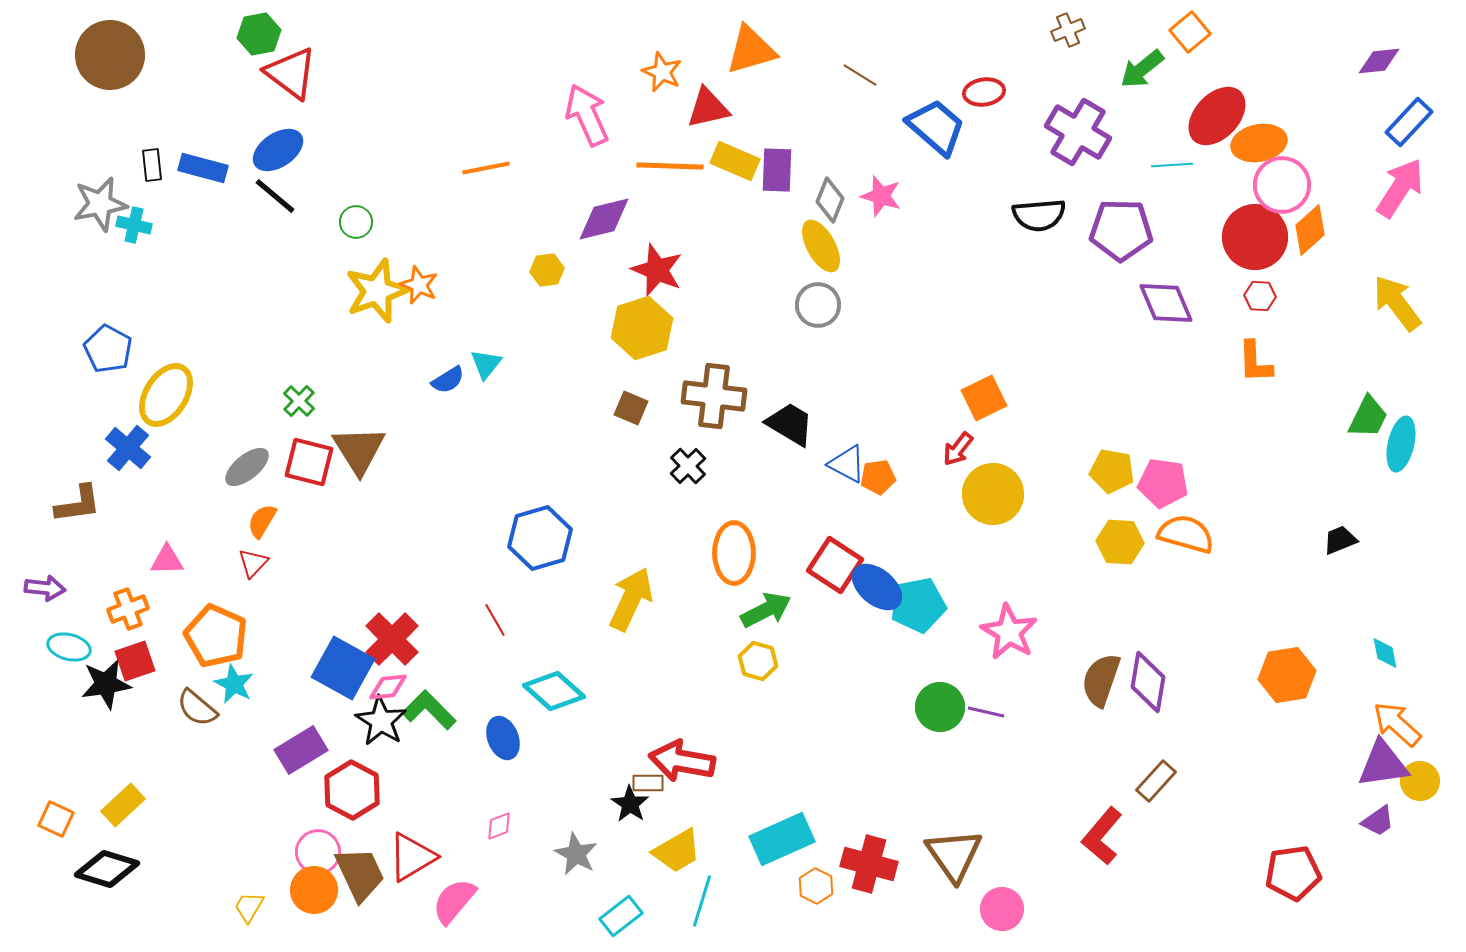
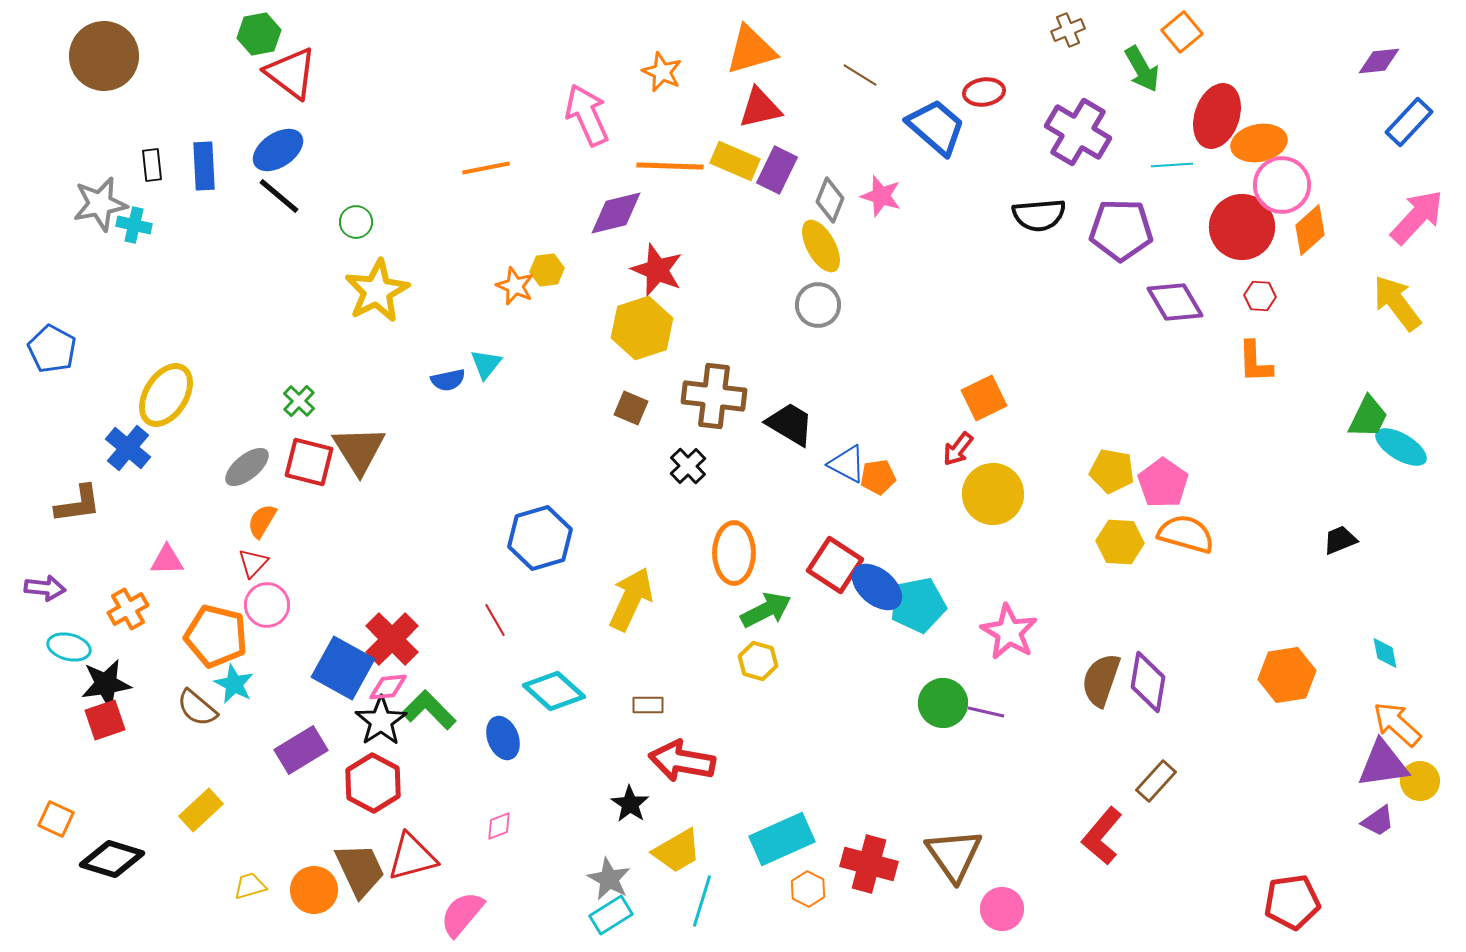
orange square at (1190, 32): moved 8 px left
brown circle at (110, 55): moved 6 px left, 1 px down
green arrow at (1142, 69): rotated 81 degrees counterclockwise
red triangle at (708, 108): moved 52 px right
red ellipse at (1217, 116): rotated 24 degrees counterclockwise
blue rectangle at (203, 168): moved 1 px right, 2 px up; rotated 72 degrees clockwise
purple rectangle at (777, 170): rotated 24 degrees clockwise
pink arrow at (1400, 188): moved 17 px right, 29 px down; rotated 10 degrees clockwise
black line at (275, 196): moved 4 px right
purple diamond at (604, 219): moved 12 px right, 6 px up
red circle at (1255, 237): moved 13 px left, 10 px up
orange star at (419, 285): moved 96 px right, 1 px down
yellow star at (377, 291): rotated 8 degrees counterclockwise
purple diamond at (1166, 303): moved 9 px right, 1 px up; rotated 8 degrees counterclockwise
blue pentagon at (108, 349): moved 56 px left
blue semicircle at (448, 380): rotated 20 degrees clockwise
cyan ellipse at (1401, 444): moved 3 px down; rotated 72 degrees counterclockwise
pink pentagon at (1163, 483): rotated 27 degrees clockwise
orange cross at (128, 609): rotated 9 degrees counterclockwise
orange pentagon at (216, 636): rotated 10 degrees counterclockwise
red square at (135, 661): moved 30 px left, 59 px down
green circle at (940, 707): moved 3 px right, 4 px up
black star at (381, 721): rotated 6 degrees clockwise
brown rectangle at (648, 783): moved 78 px up
red hexagon at (352, 790): moved 21 px right, 7 px up
yellow rectangle at (123, 805): moved 78 px right, 5 px down
pink circle at (318, 852): moved 51 px left, 247 px up
gray star at (576, 854): moved 33 px right, 25 px down
red triangle at (412, 857): rotated 16 degrees clockwise
black diamond at (107, 869): moved 5 px right, 10 px up
red pentagon at (1293, 873): moved 1 px left, 29 px down
brown trapezoid at (360, 874): moved 4 px up
orange hexagon at (816, 886): moved 8 px left, 3 px down
pink semicircle at (454, 901): moved 8 px right, 13 px down
yellow trapezoid at (249, 907): moved 1 px right, 21 px up; rotated 44 degrees clockwise
cyan rectangle at (621, 916): moved 10 px left, 1 px up; rotated 6 degrees clockwise
